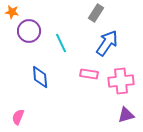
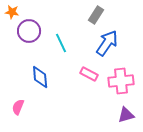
gray rectangle: moved 2 px down
pink rectangle: rotated 18 degrees clockwise
pink semicircle: moved 10 px up
